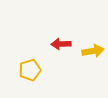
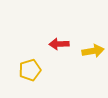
red arrow: moved 2 px left
